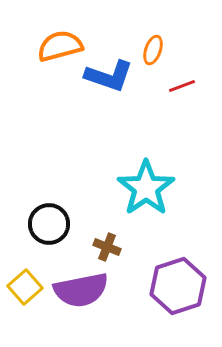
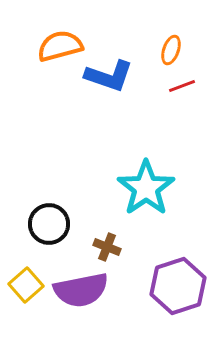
orange ellipse: moved 18 px right
yellow square: moved 1 px right, 2 px up
